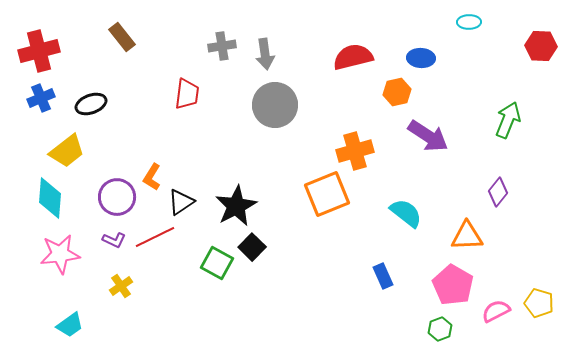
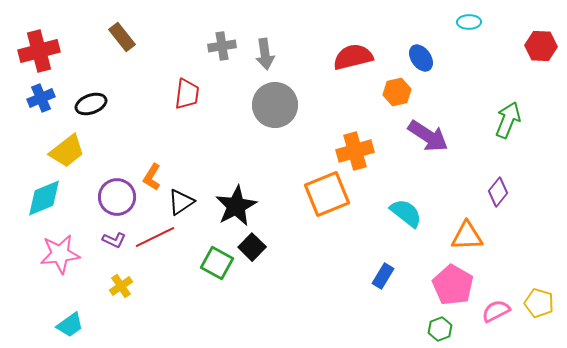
blue ellipse: rotated 52 degrees clockwise
cyan diamond: moved 6 px left; rotated 63 degrees clockwise
blue rectangle: rotated 55 degrees clockwise
